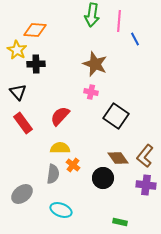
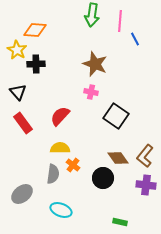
pink line: moved 1 px right
